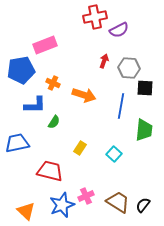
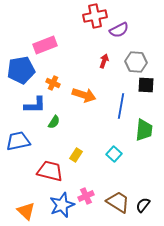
red cross: moved 1 px up
gray hexagon: moved 7 px right, 6 px up
black square: moved 1 px right, 3 px up
blue trapezoid: moved 1 px right, 2 px up
yellow rectangle: moved 4 px left, 7 px down
